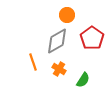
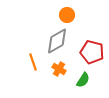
red pentagon: moved 14 px down; rotated 20 degrees counterclockwise
